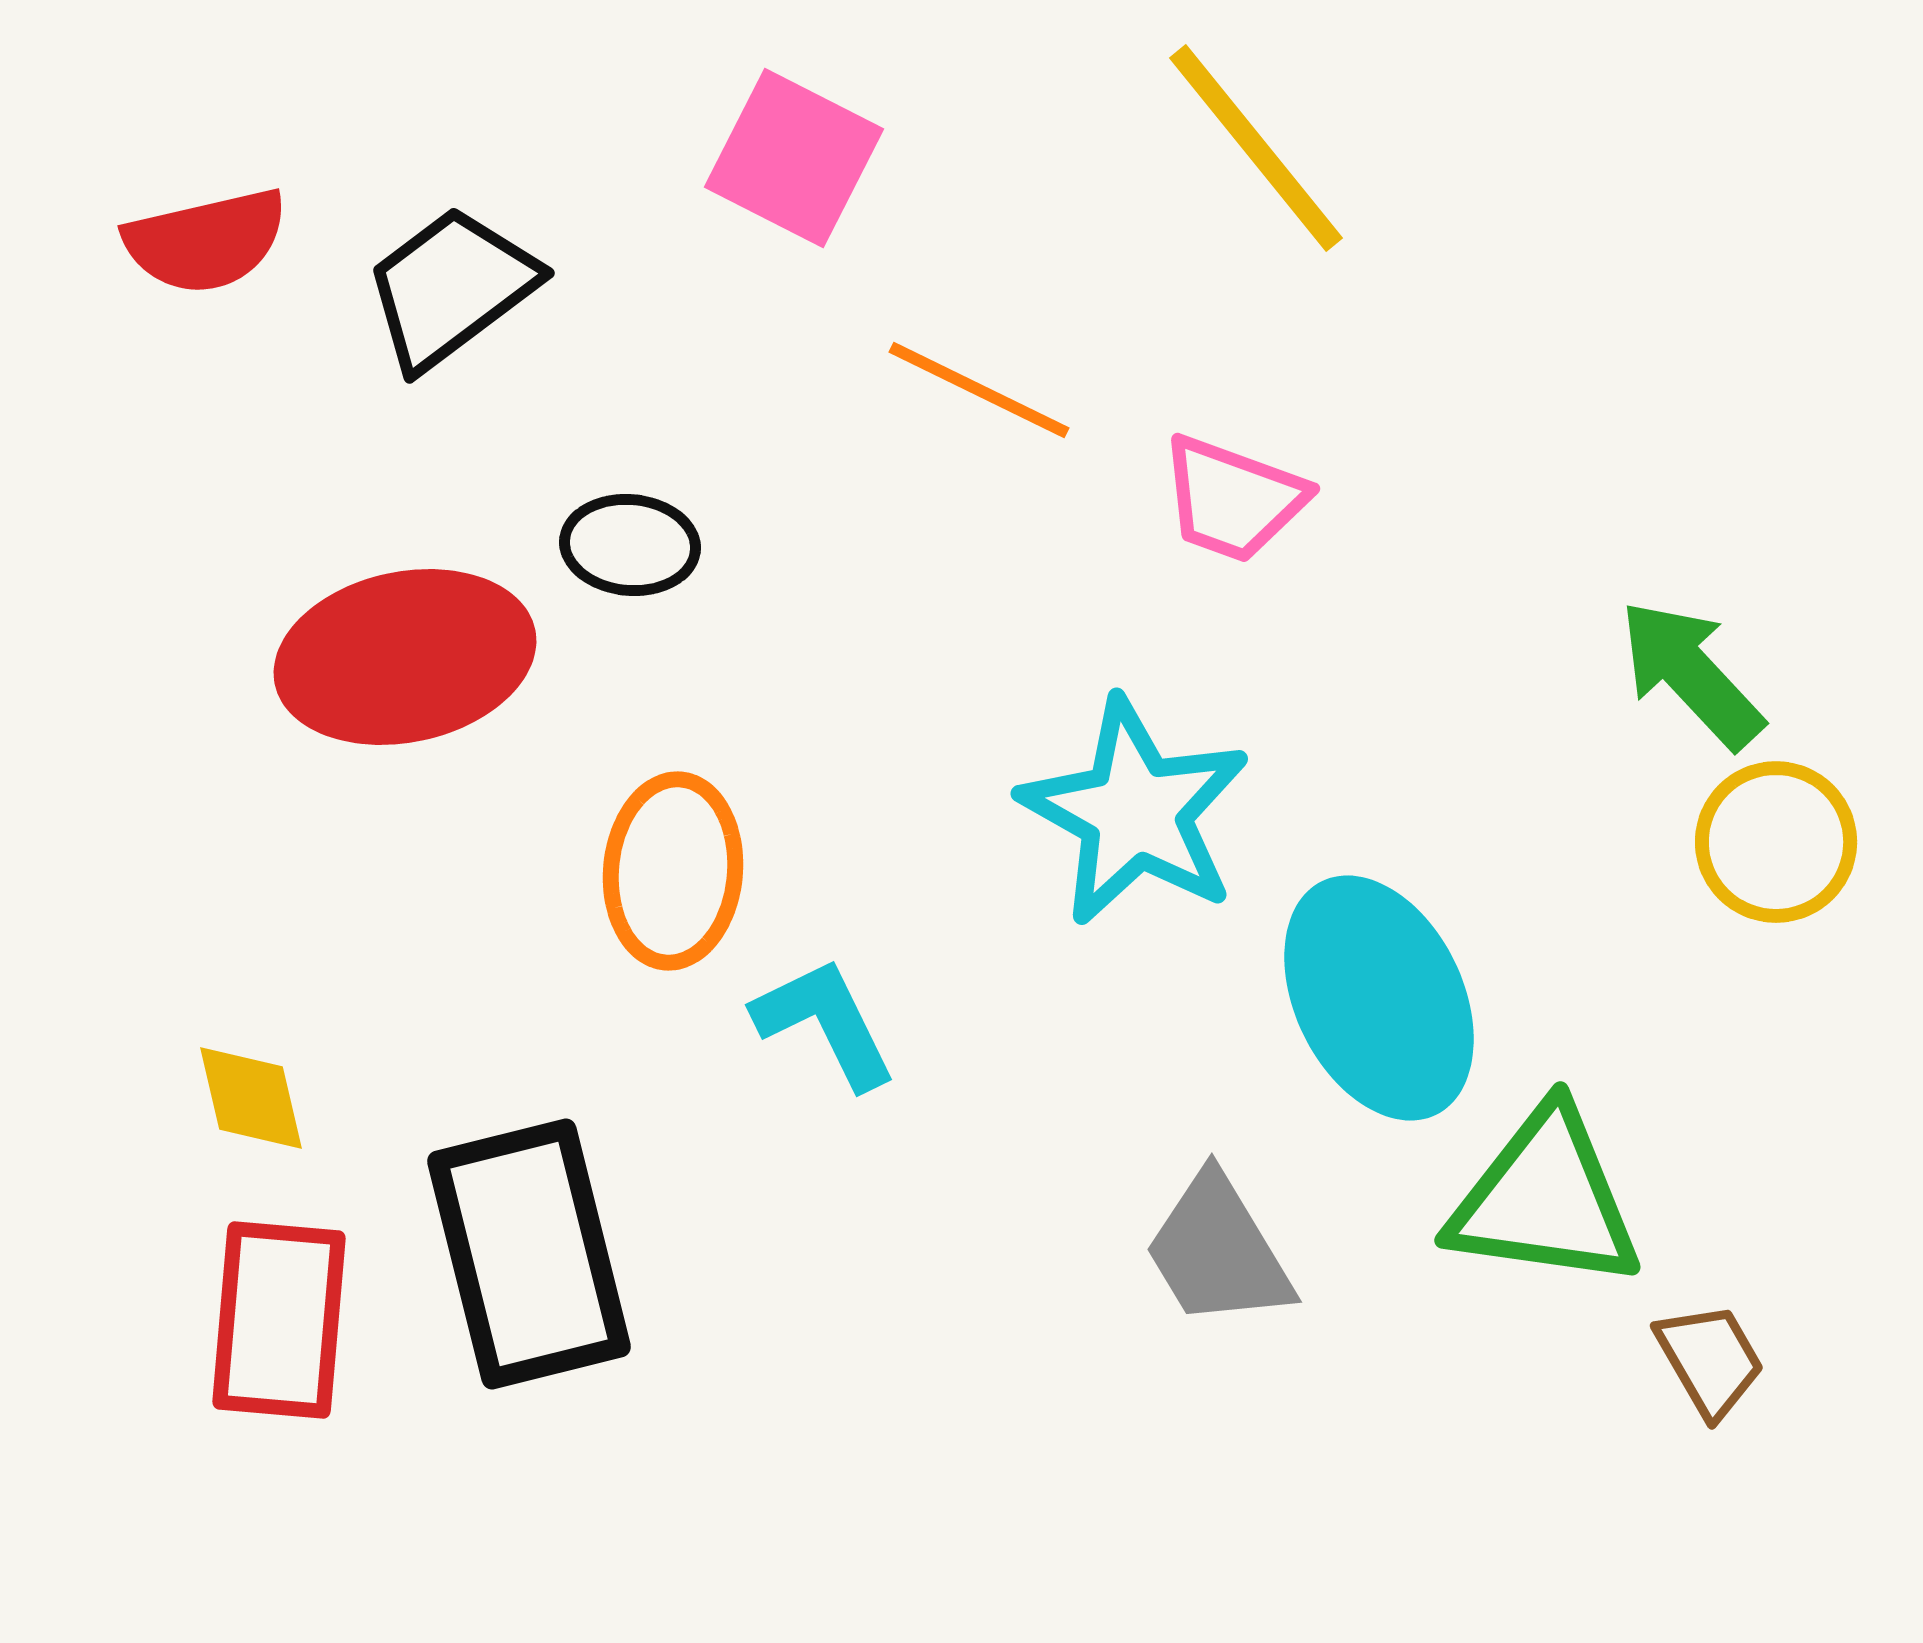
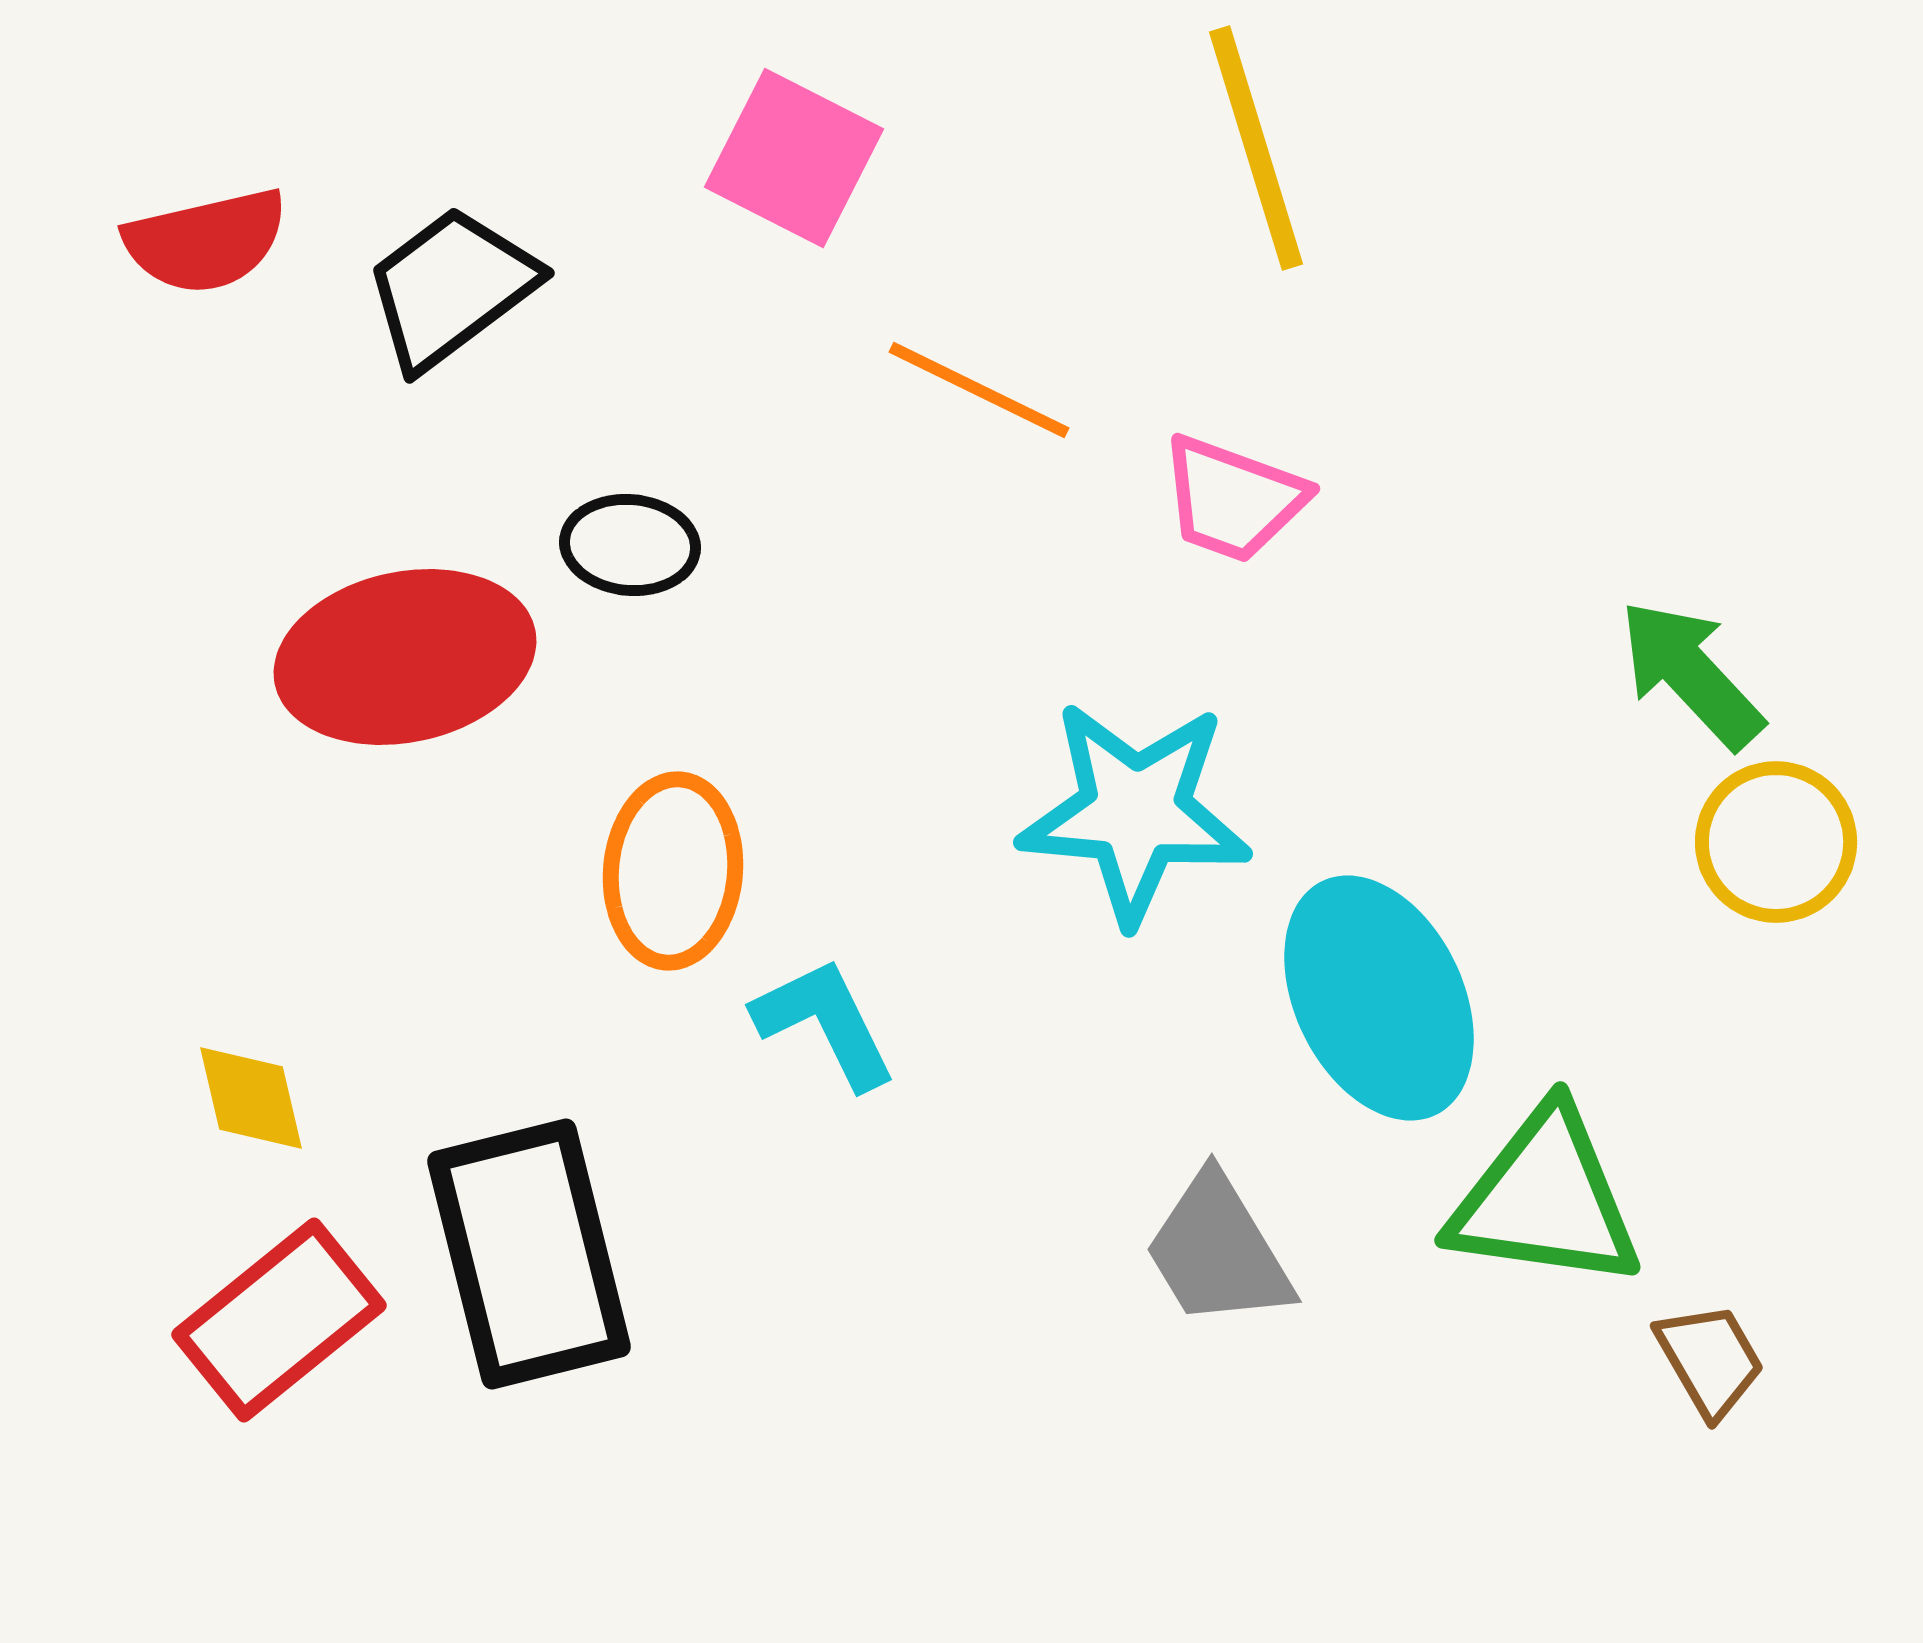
yellow line: rotated 22 degrees clockwise
cyan star: rotated 24 degrees counterclockwise
red rectangle: rotated 46 degrees clockwise
